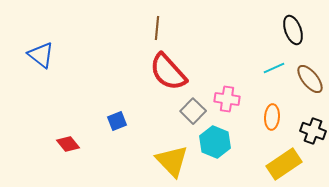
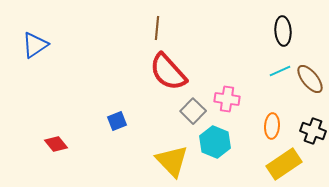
black ellipse: moved 10 px left, 1 px down; rotated 16 degrees clockwise
blue triangle: moved 6 px left, 10 px up; rotated 48 degrees clockwise
cyan line: moved 6 px right, 3 px down
orange ellipse: moved 9 px down
red diamond: moved 12 px left
